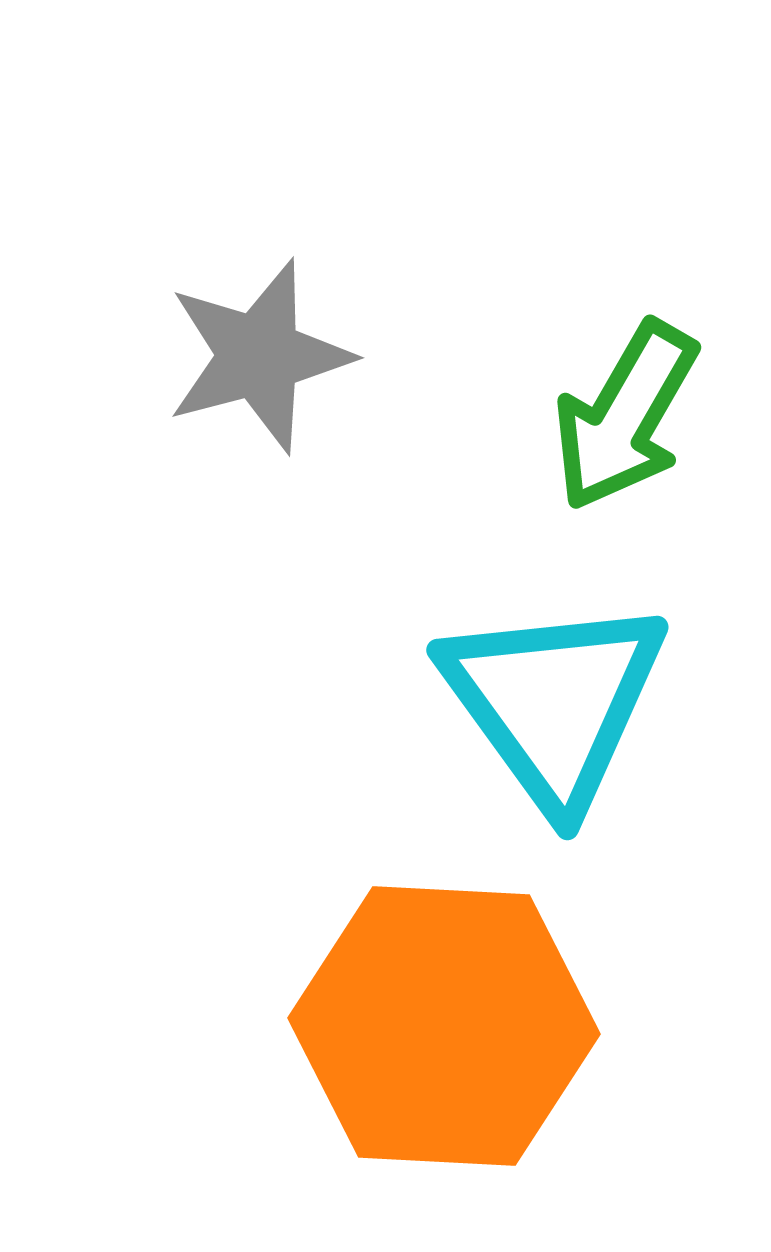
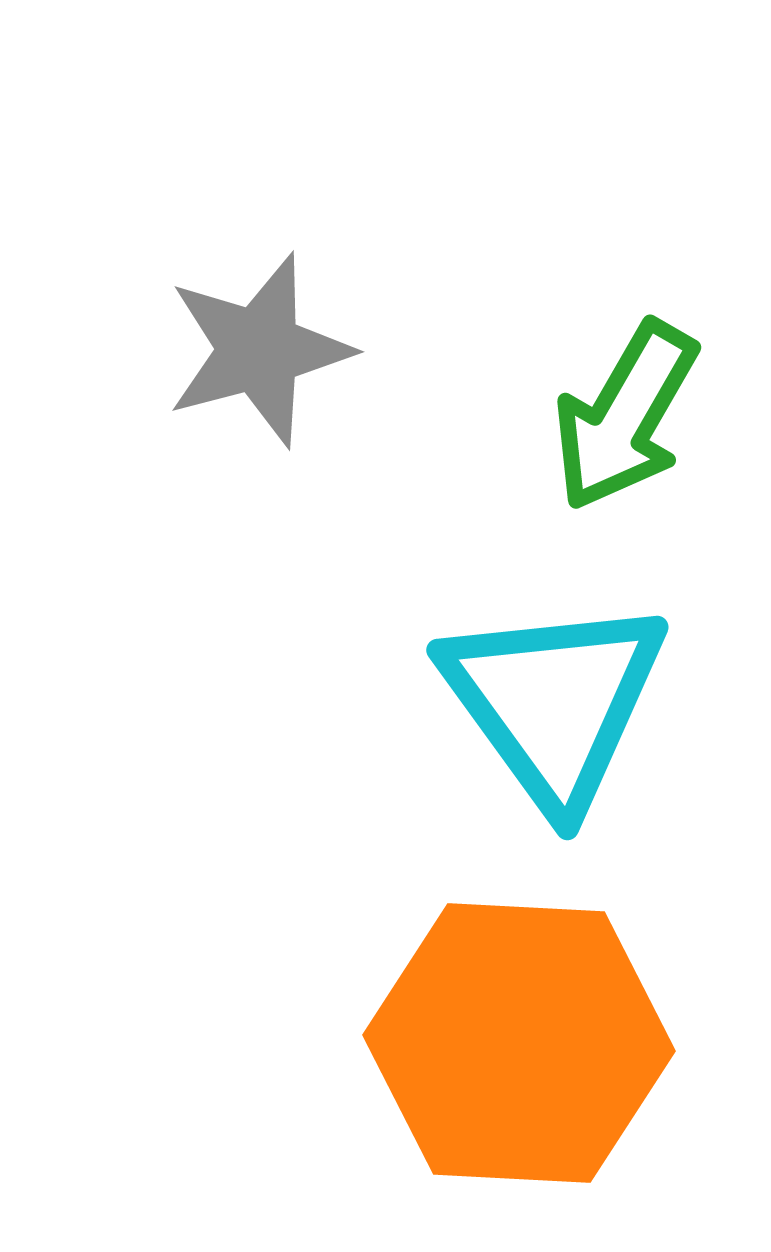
gray star: moved 6 px up
orange hexagon: moved 75 px right, 17 px down
